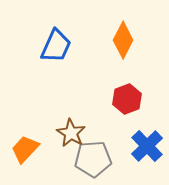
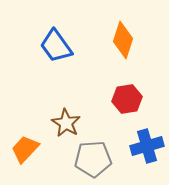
orange diamond: rotated 9 degrees counterclockwise
blue trapezoid: rotated 120 degrees clockwise
red hexagon: rotated 12 degrees clockwise
brown star: moved 5 px left, 10 px up
blue cross: rotated 28 degrees clockwise
